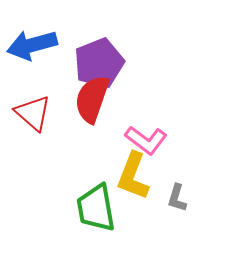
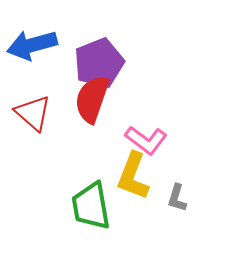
green trapezoid: moved 5 px left, 2 px up
